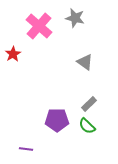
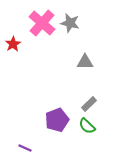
gray star: moved 5 px left, 5 px down
pink cross: moved 3 px right, 3 px up
red star: moved 10 px up
gray triangle: rotated 36 degrees counterclockwise
purple pentagon: rotated 20 degrees counterclockwise
purple line: moved 1 px left, 1 px up; rotated 16 degrees clockwise
